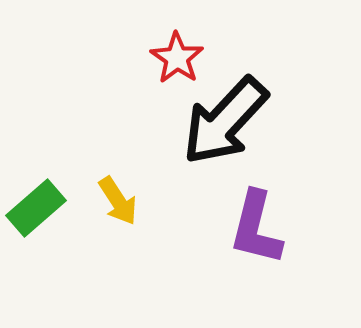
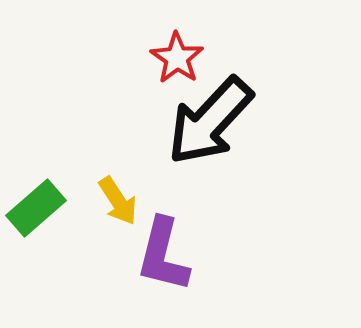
black arrow: moved 15 px left
purple L-shape: moved 93 px left, 27 px down
